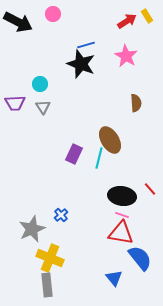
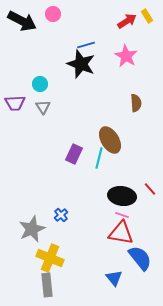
black arrow: moved 4 px right, 1 px up
